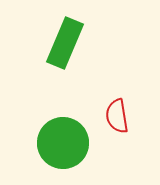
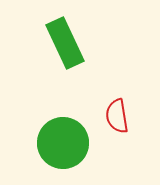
green rectangle: rotated 48 degrees counterclockwise
